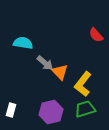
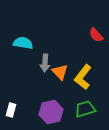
gray arrow: rotated 54 degrees clockwise
yellow L-shape: moved 7 px up
